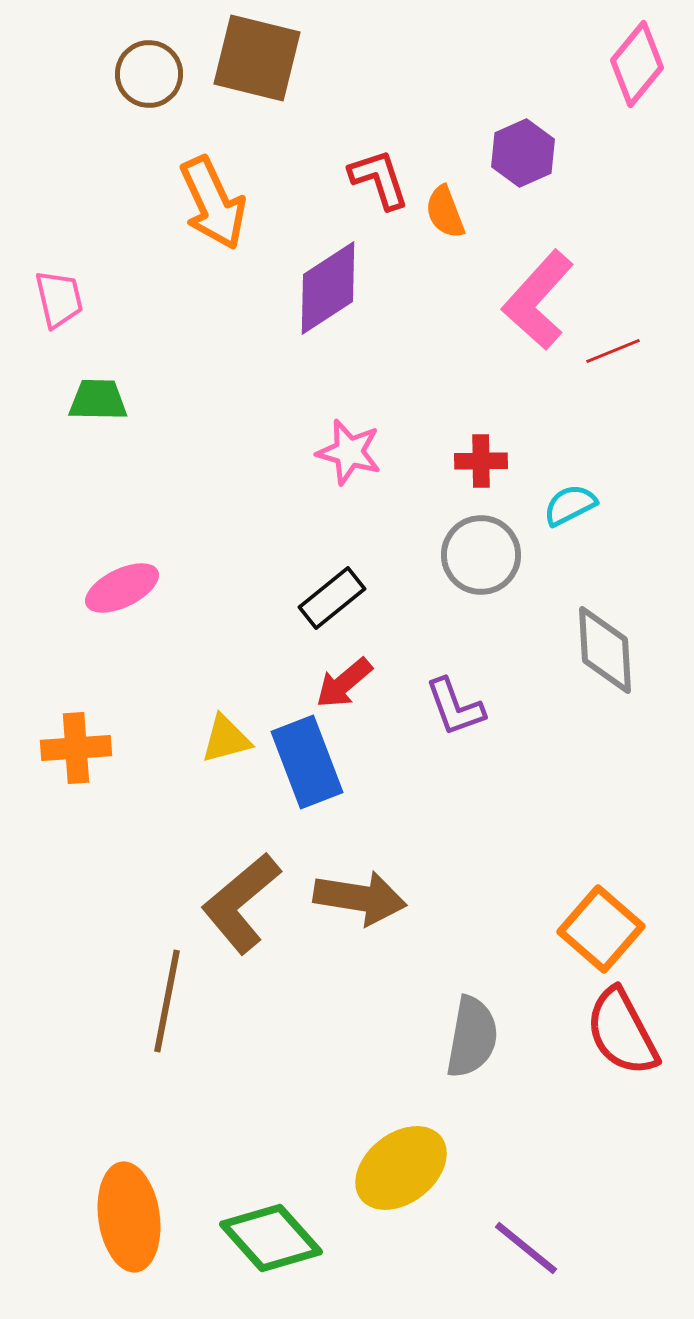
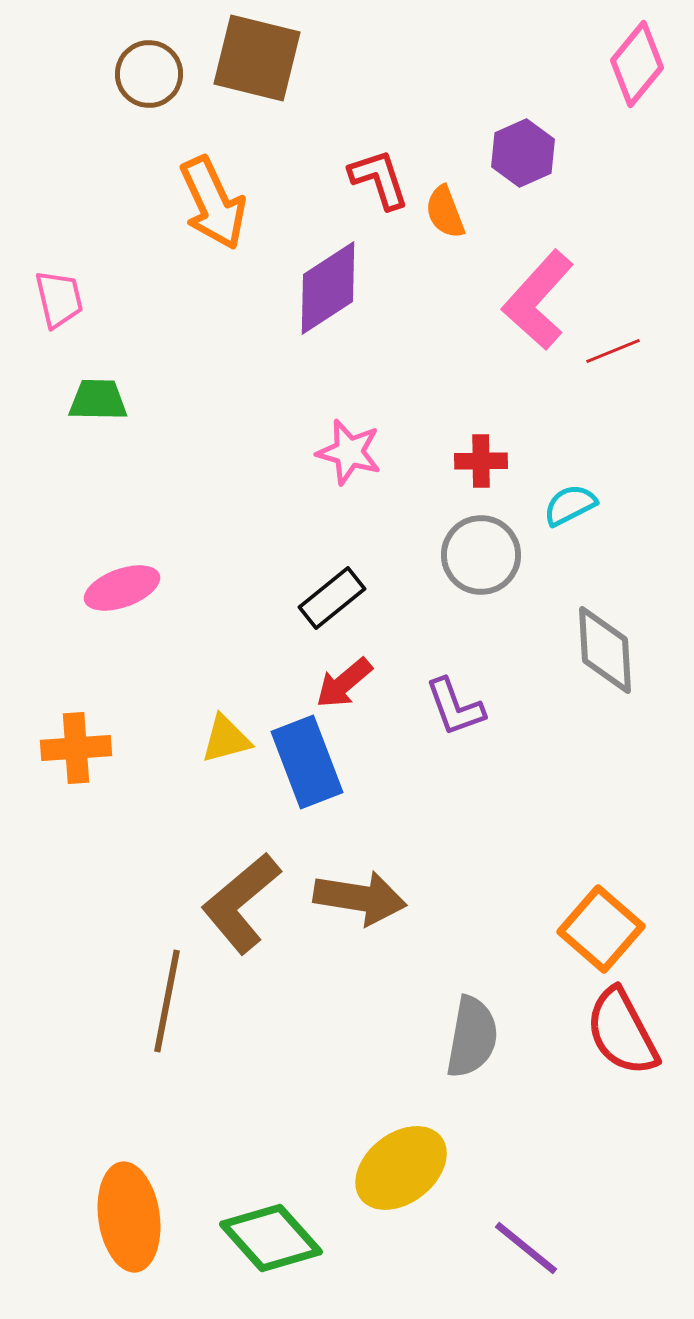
pink ellipse: rotated 6 degrees clockwise
